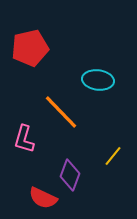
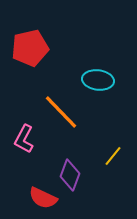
pink L-shape: rotated 12 degrees clockwise
